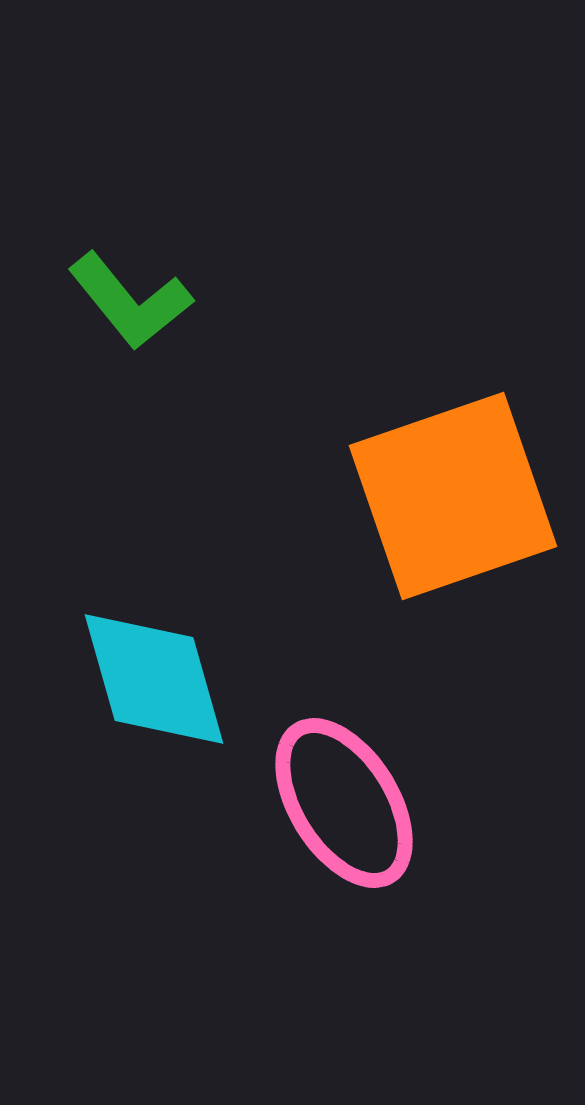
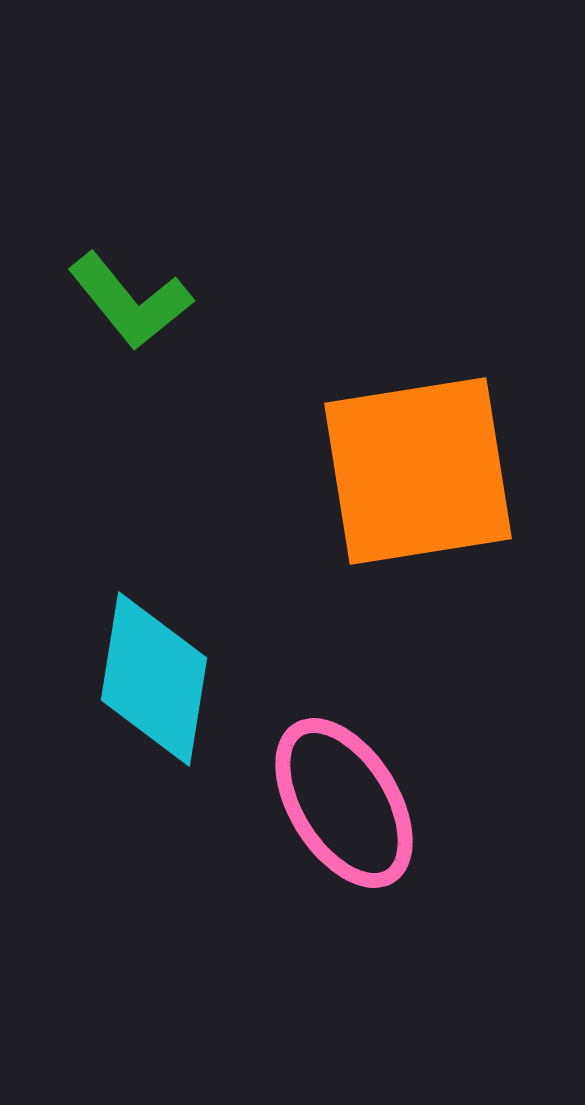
orange square: moved 35 px left, 25 px up; rotated 10 degrees clockwise
cyan diamond: rotated 25 degrees clockwise
